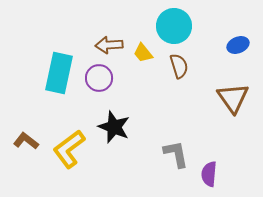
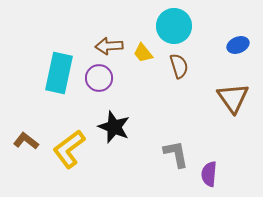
brown arrow: moved 1 px down
